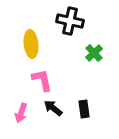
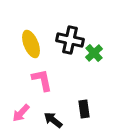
black cross: moved 19 px down
yellow ellipse: rotated 16 degrees counterclockwise
black arrow: moved 12 px down
pink arrow: rotated 24 degrees clockwise
